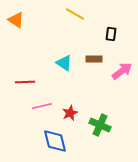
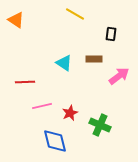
pink arrow: moved 3 px left, 5 px down
